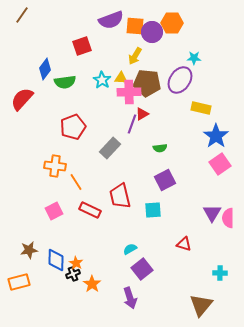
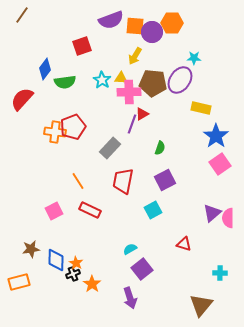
brown pentagon at (147, 83): moved 6 px right
green semicircle at (160, 148): rotated 64 degrees counterclockwise
orange cross at (55, 166): moved 34 px up
orange line at (76, 182): moved 2 px right, 1 px up
red trapezoid at (120, 196): moved 3 px right, 15 px up; rotated 24 degrees clockwise
cyan square at (153, 210): rotated 24 degrees counterclockwise
purple triangle at (212, 213): rotated 18 degrees clockwise
brown star at (29, 250): moved 2 px right, 1 px up
